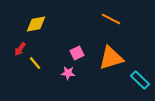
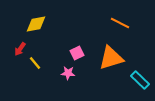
orange line: moved 9 px right, 4 px down
